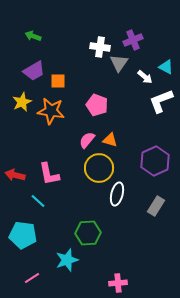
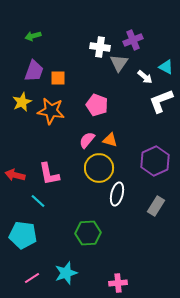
green arrow: rotated 35 degrees counterclockwise
purple trapezoid: rotated 40 degrees counterclockwise
orange square: moved 3 px up
cyan star: moved 1 px left, 13 px down
